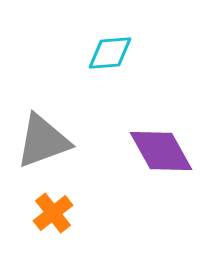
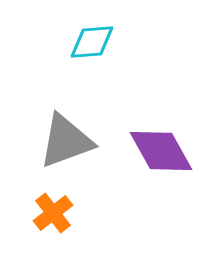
cyan diamond: moved 18 px left, 11 px up
gray triangle: moved 23 px right
